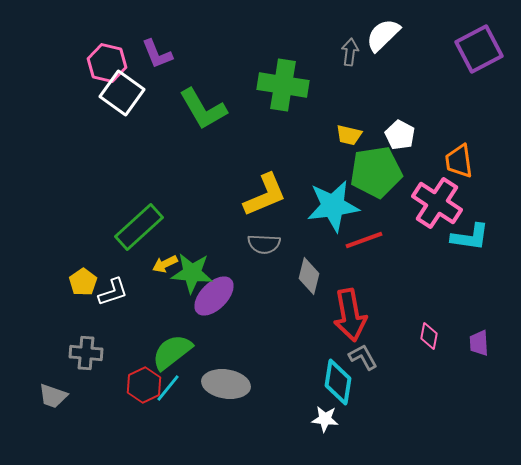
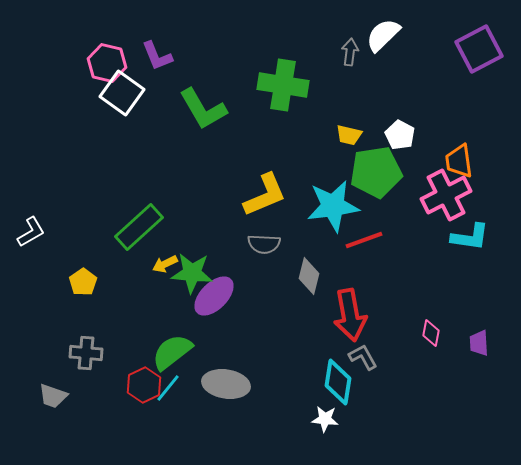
purple L-shape: moved 2 px down
pink cross: moved 9 px right, 8 px up; rotated 30 degrees clockwise
white L-shape: moved 82 px left, 60 px up; rotated 12 degrees counterclockwise
pink diamond: moved 2 px right, 3 px up
